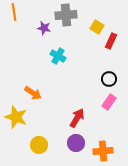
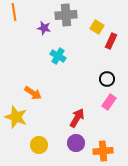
black circle: moved 2 px left
